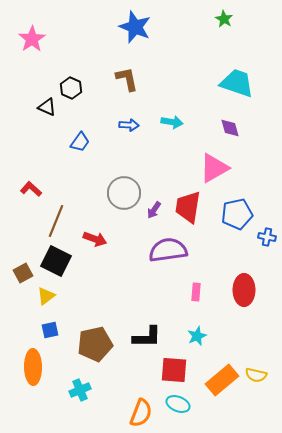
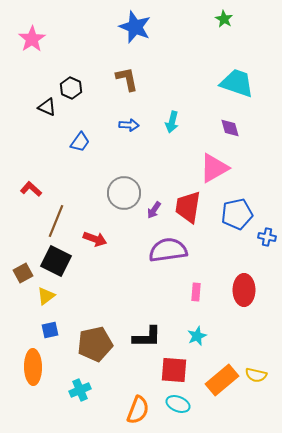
cyan arrow: rotated 95 degrees clockwise
orange semicircle: moved 3 px left, 3 px up
